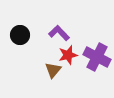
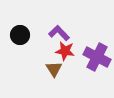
red star: moved 3 px left, 4 px up; rotated 24 degrees clockwise
brown triangle: moved 1 px right, 1 px up; rotated 12 degrees counterclockwise
